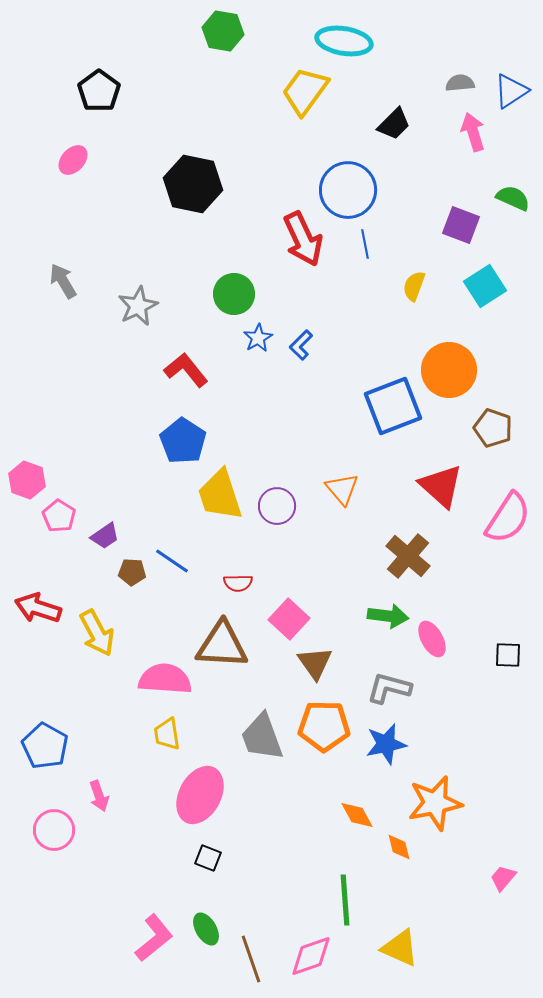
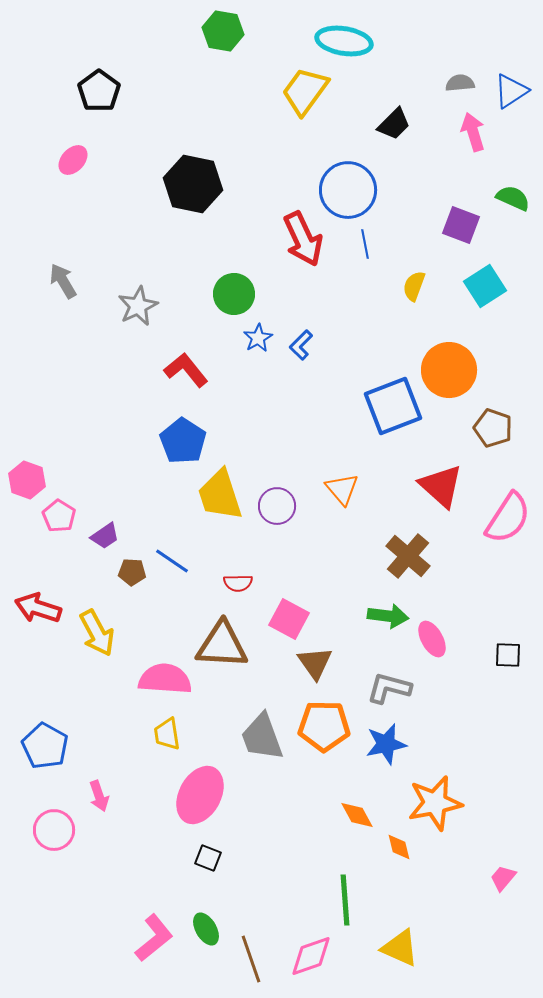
pink square at (289, 619): rotated 15 degrees counterclockwise
